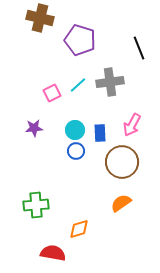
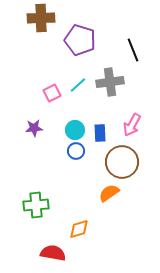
brown cross: moved 1 px right; rotated 16 degrees counterclockwise
black line: moved 6 px left, 2 px down
orange semicircle: moved 12 px left, 10 px up
